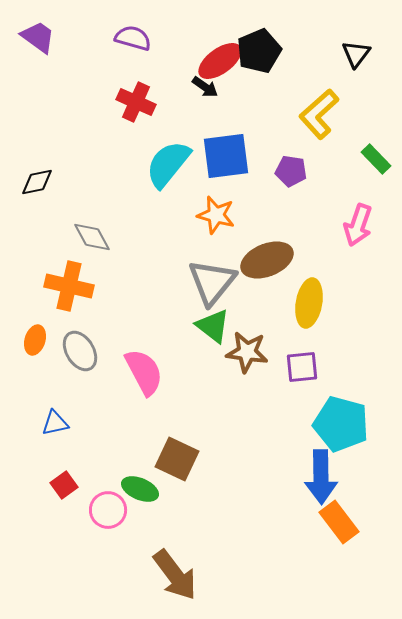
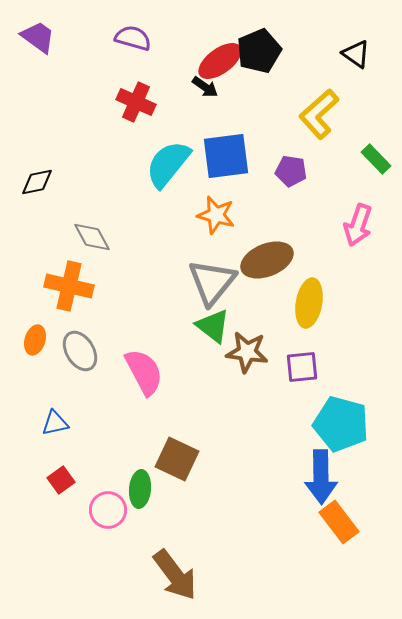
black triangle: rotated 32 degrees counterclockwise
red square: moved 3 px left, 5 px up
green ellipse: rotated 72 degrees clockwise
